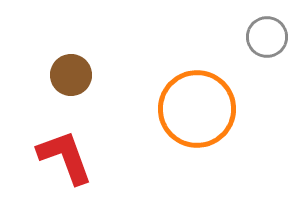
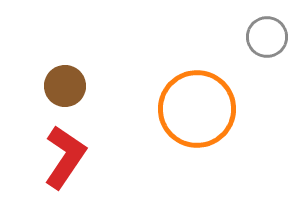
brown circle: moved 6 px left, 11 px down
red L-shape: rotated 54 degrees clockwise
